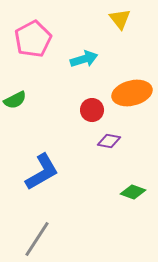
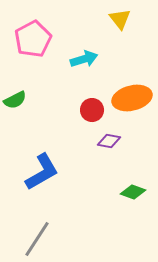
orange ellipse: moved 5 px down
